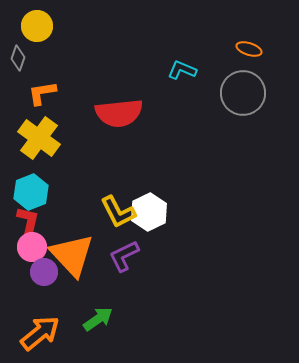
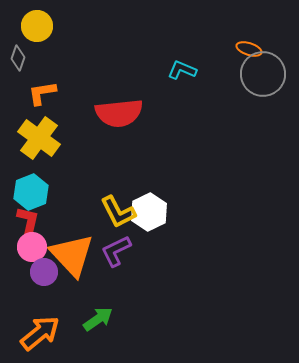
gray circle: moved 20 px right, 19 px up
purple L-shape: moved 8 px left, 5 px up
